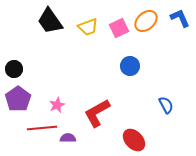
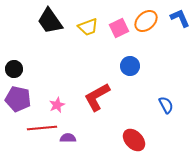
purple pentagon: rotated 25 degrees counterclockwise
red L-shape: moved 16 px up
